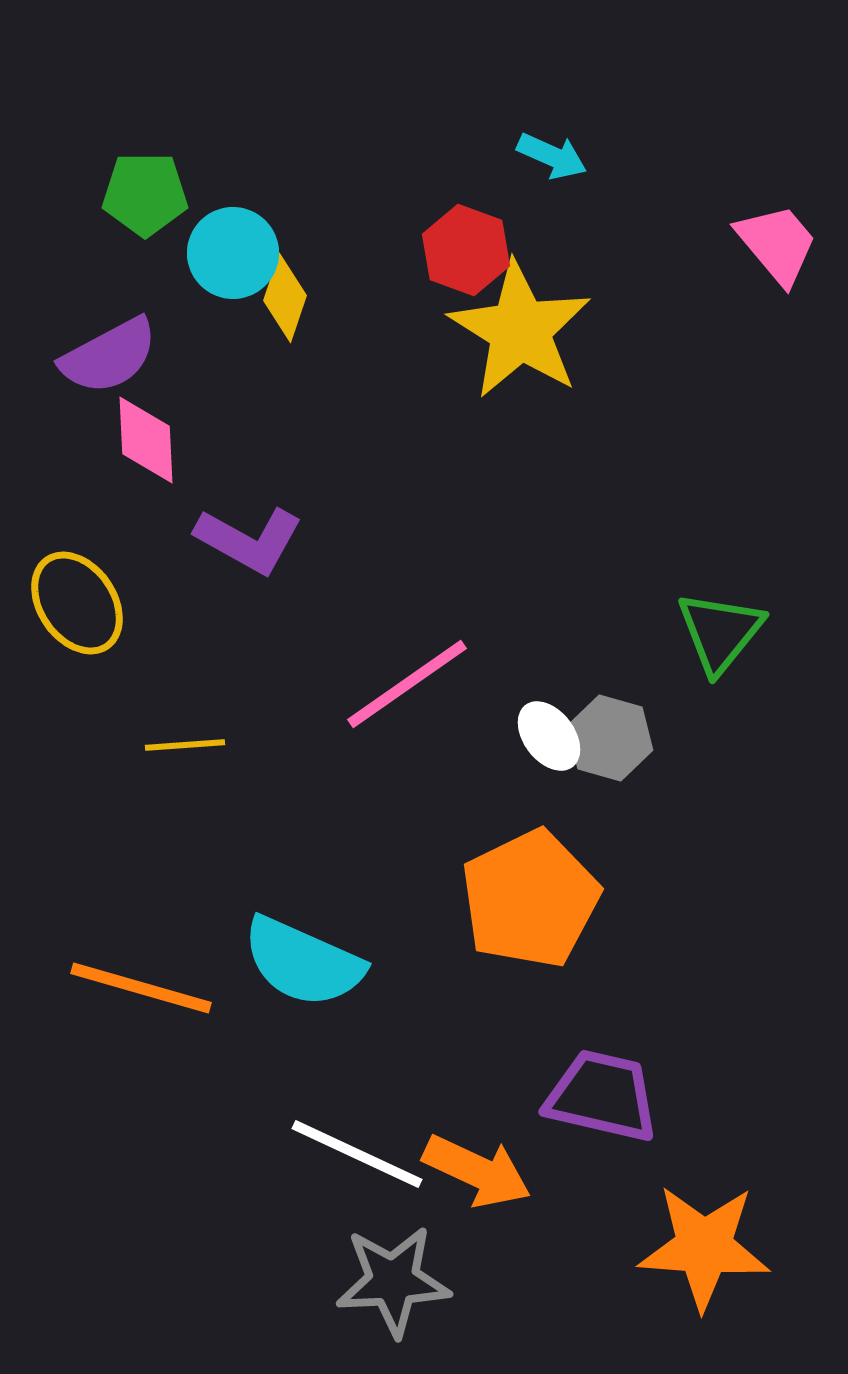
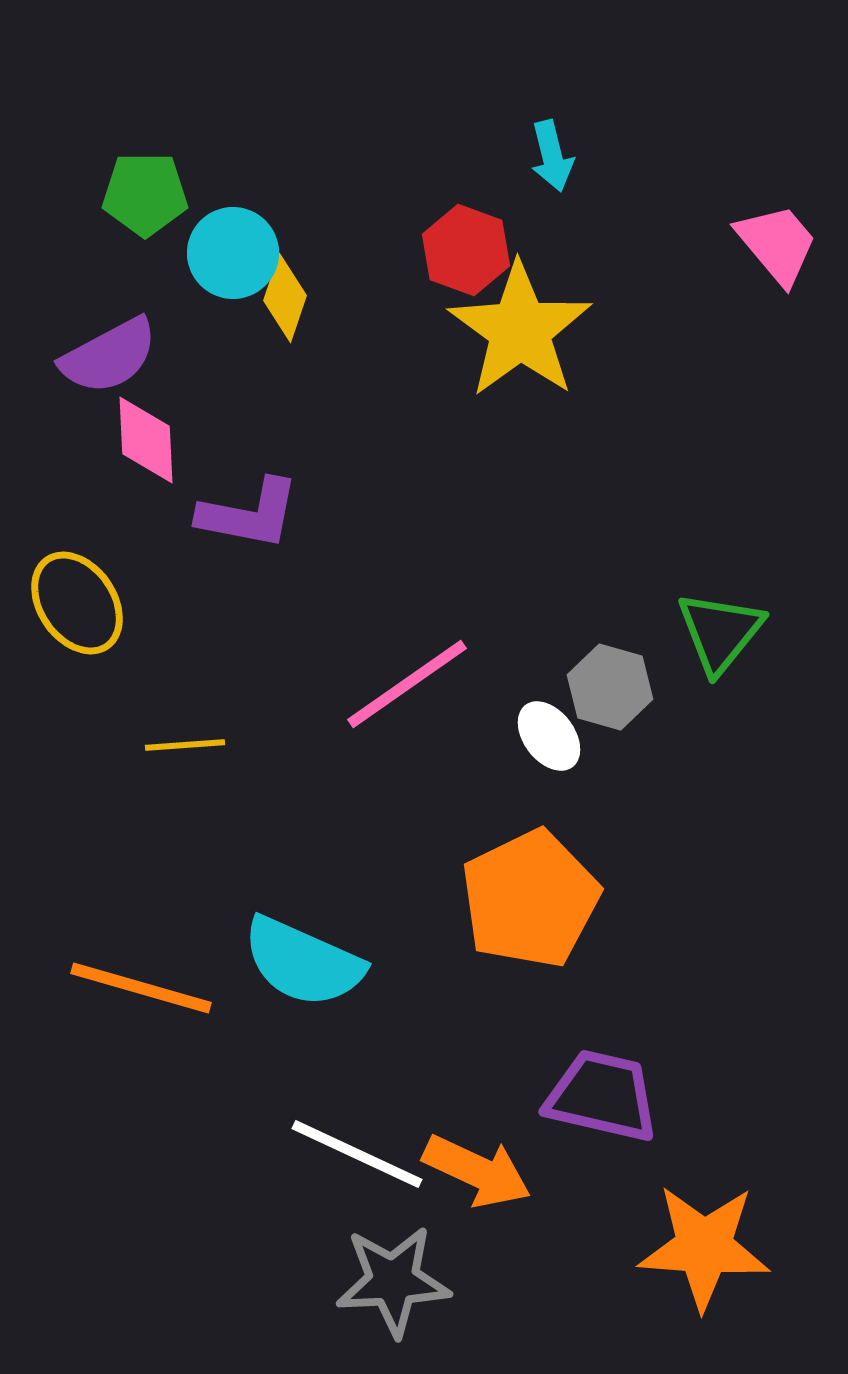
cyan arrow: rotated 52 degrees clockwise
yellow star: rotated 4 degrees clockwise
purple L-shape: moved 26 px up; rotated 18 degrees counterclockwise
gray hexagon: moved 51 px up
